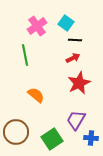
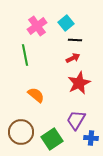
cyan square: rotated 14 degrees clockwise
brown circle: moved 5 px right
